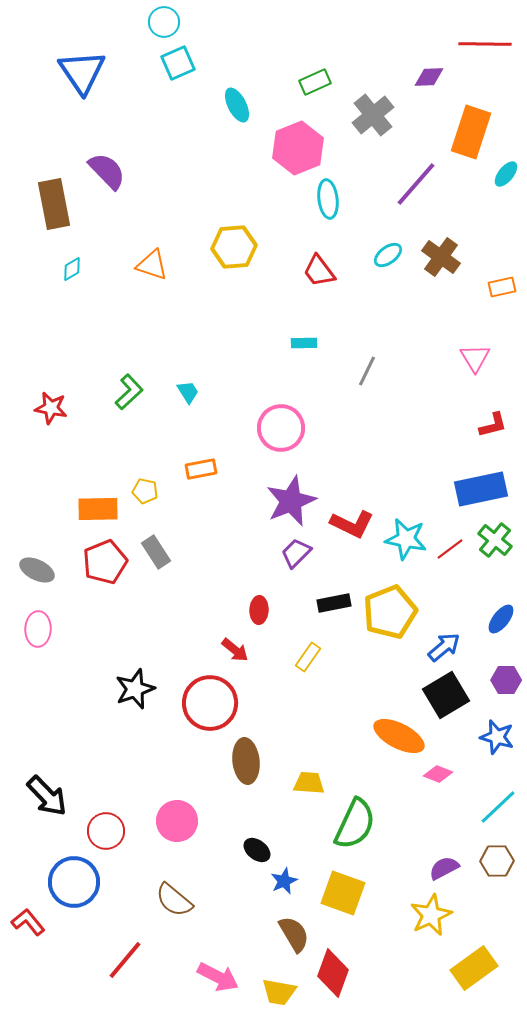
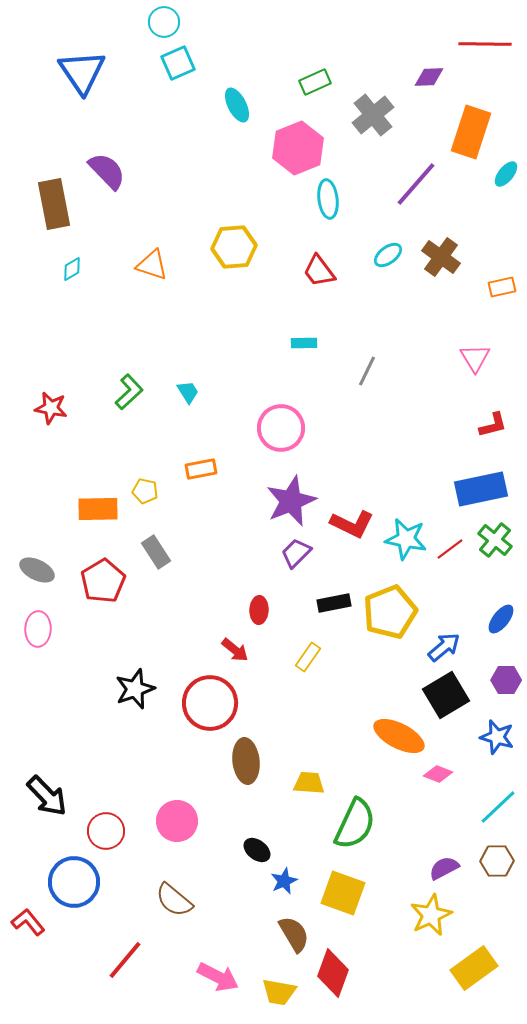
red pentagon at (105, 562): moved 2 px left, 19 px down; rotated 9 degrees counterclockwise
